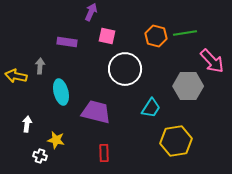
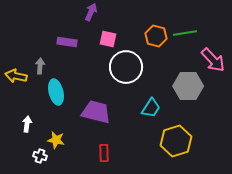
pink square: moved 1 px right, 3 px down
pink arrow: moved 1 px right, 1 px up
white circle: moved 1 px right, 2 px up
cyan ellipse: moved 5 px left
yellow hexagon: rotated 8 degrees counterclockwise
